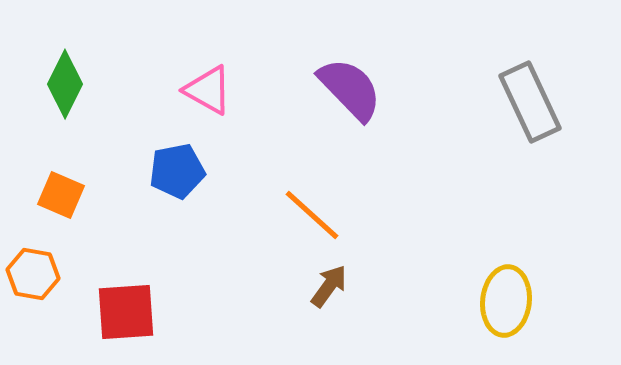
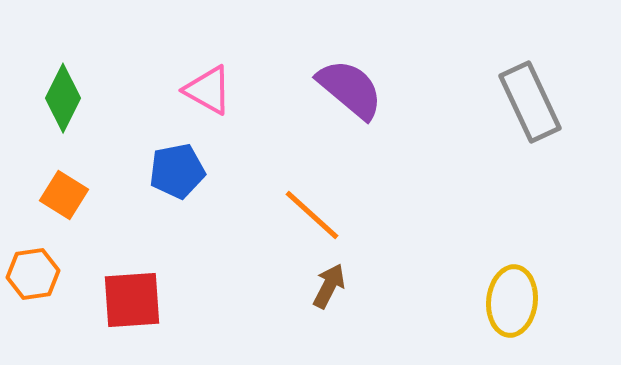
green diamond: moved 2 px left, 14 px down
purple semicircle: rotated 6 degrees counterclockwise
orange square: moved 3 px right; rotated 9 degrees clockwise
orange hexagon: rotated 18 degrees counterclockwise
brown arrow: rotated 9 degrees counterclockwise
yellow ellipse: moved 6 px right
red square: moved 6 px right, 12 px up
